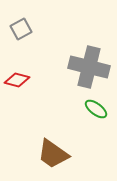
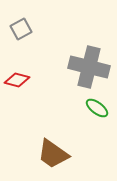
green ellipse: moved 1 px right, 1 px up
